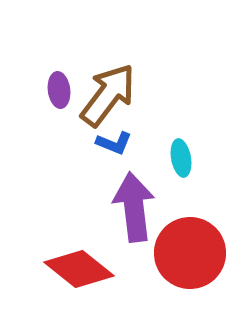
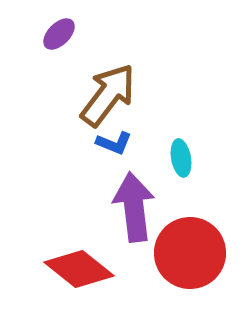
purple ellipse: moved 56 px up; rotated 52 degrees clockwise
